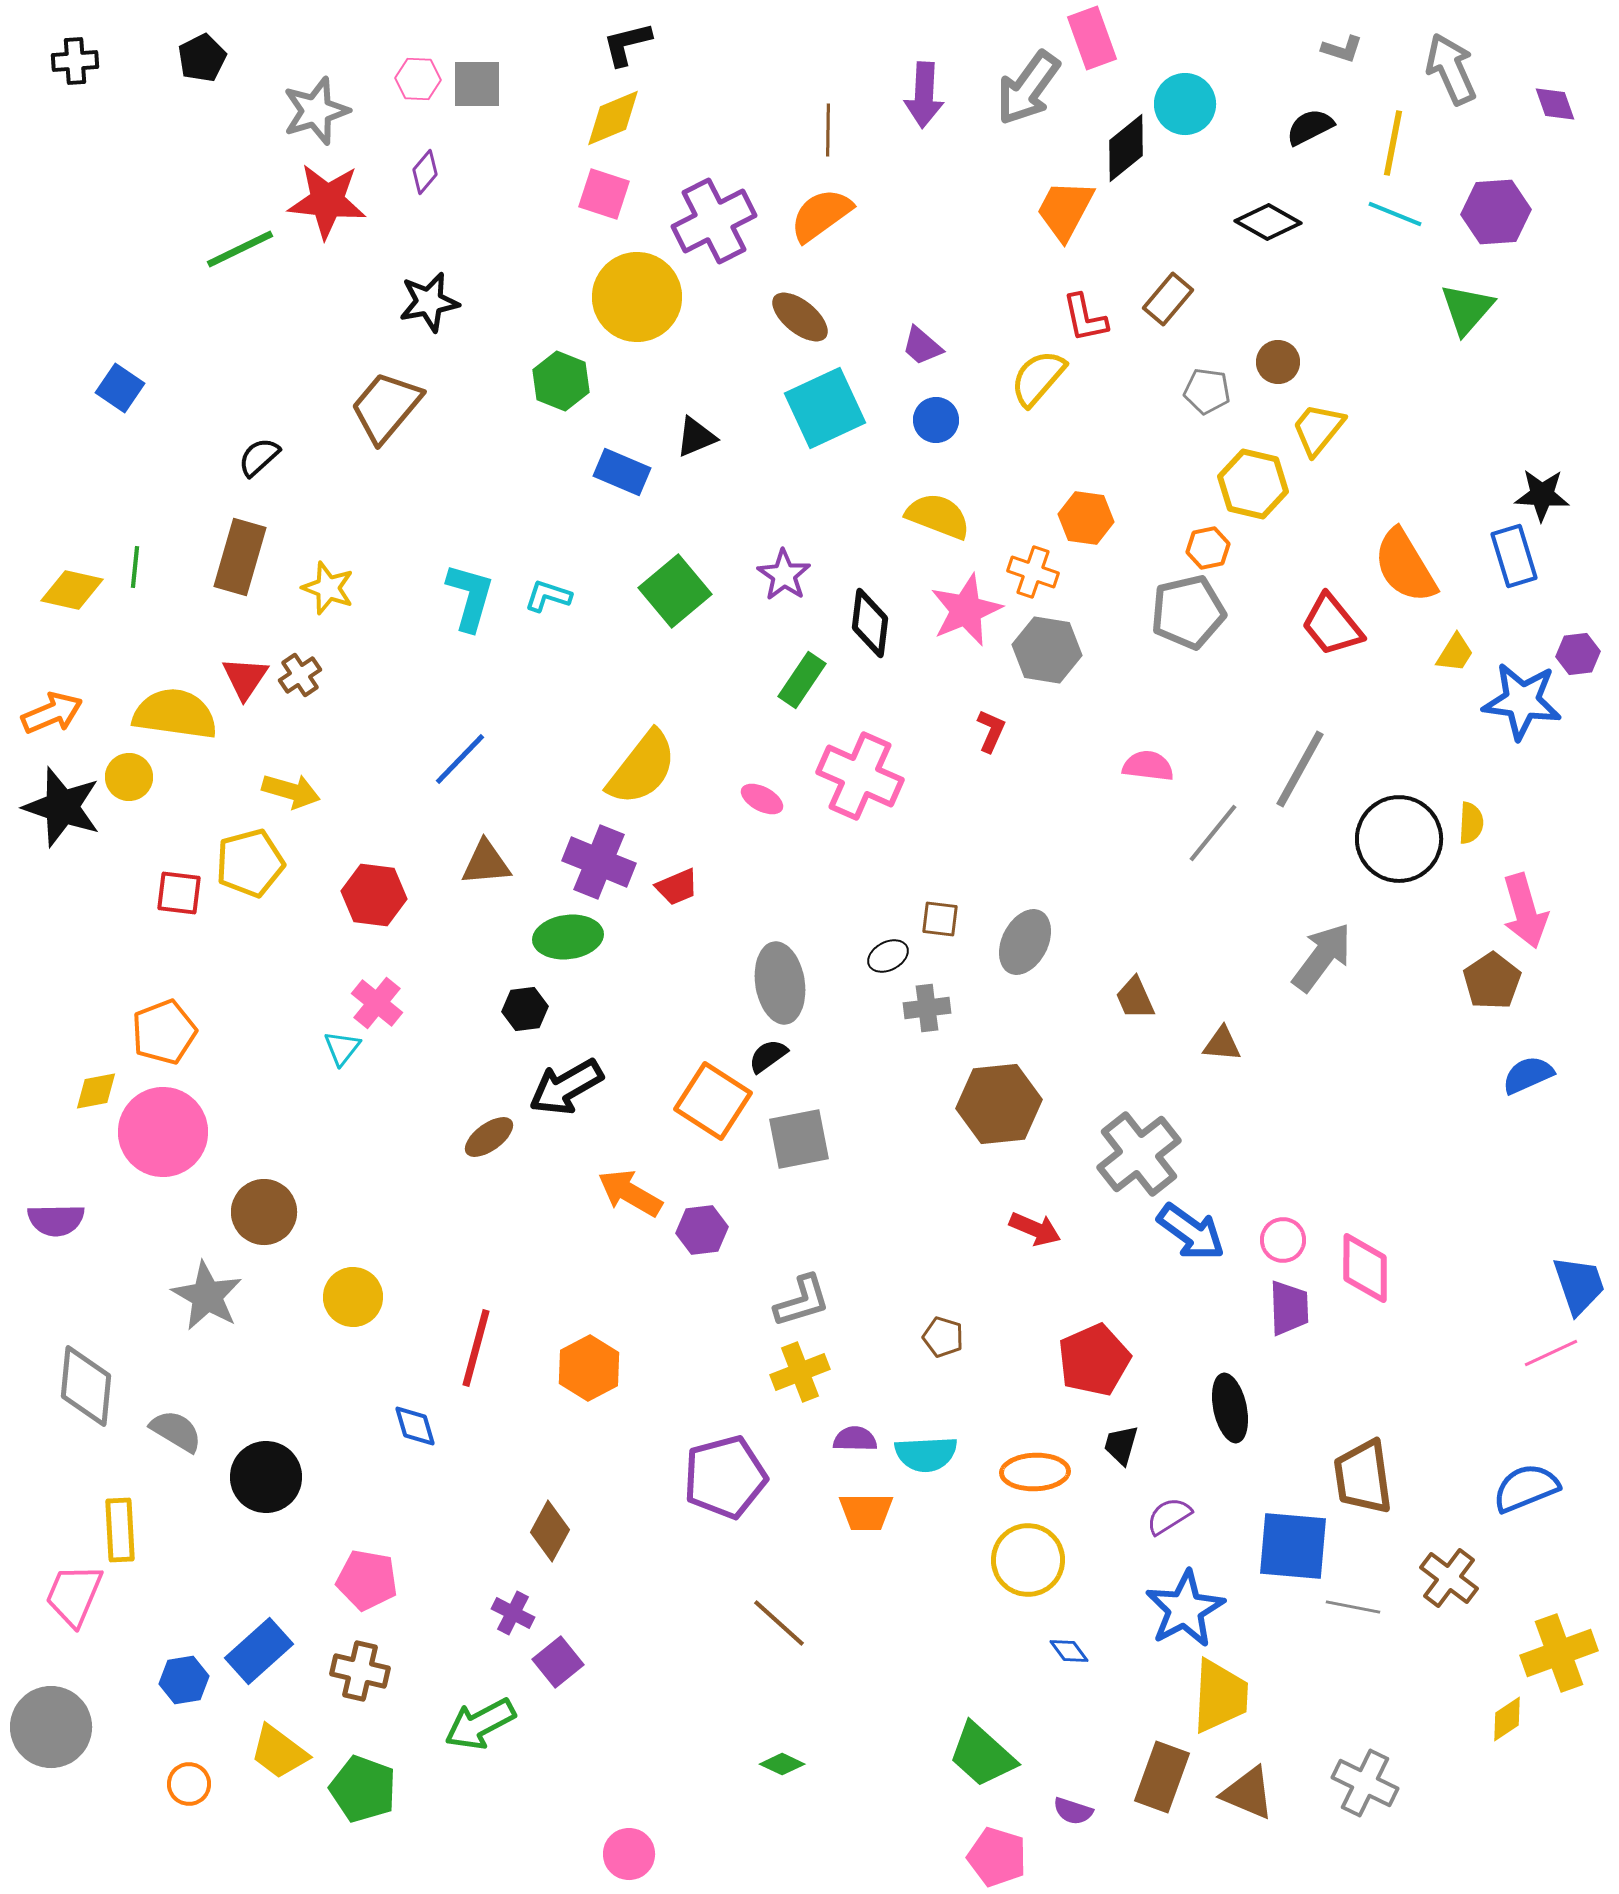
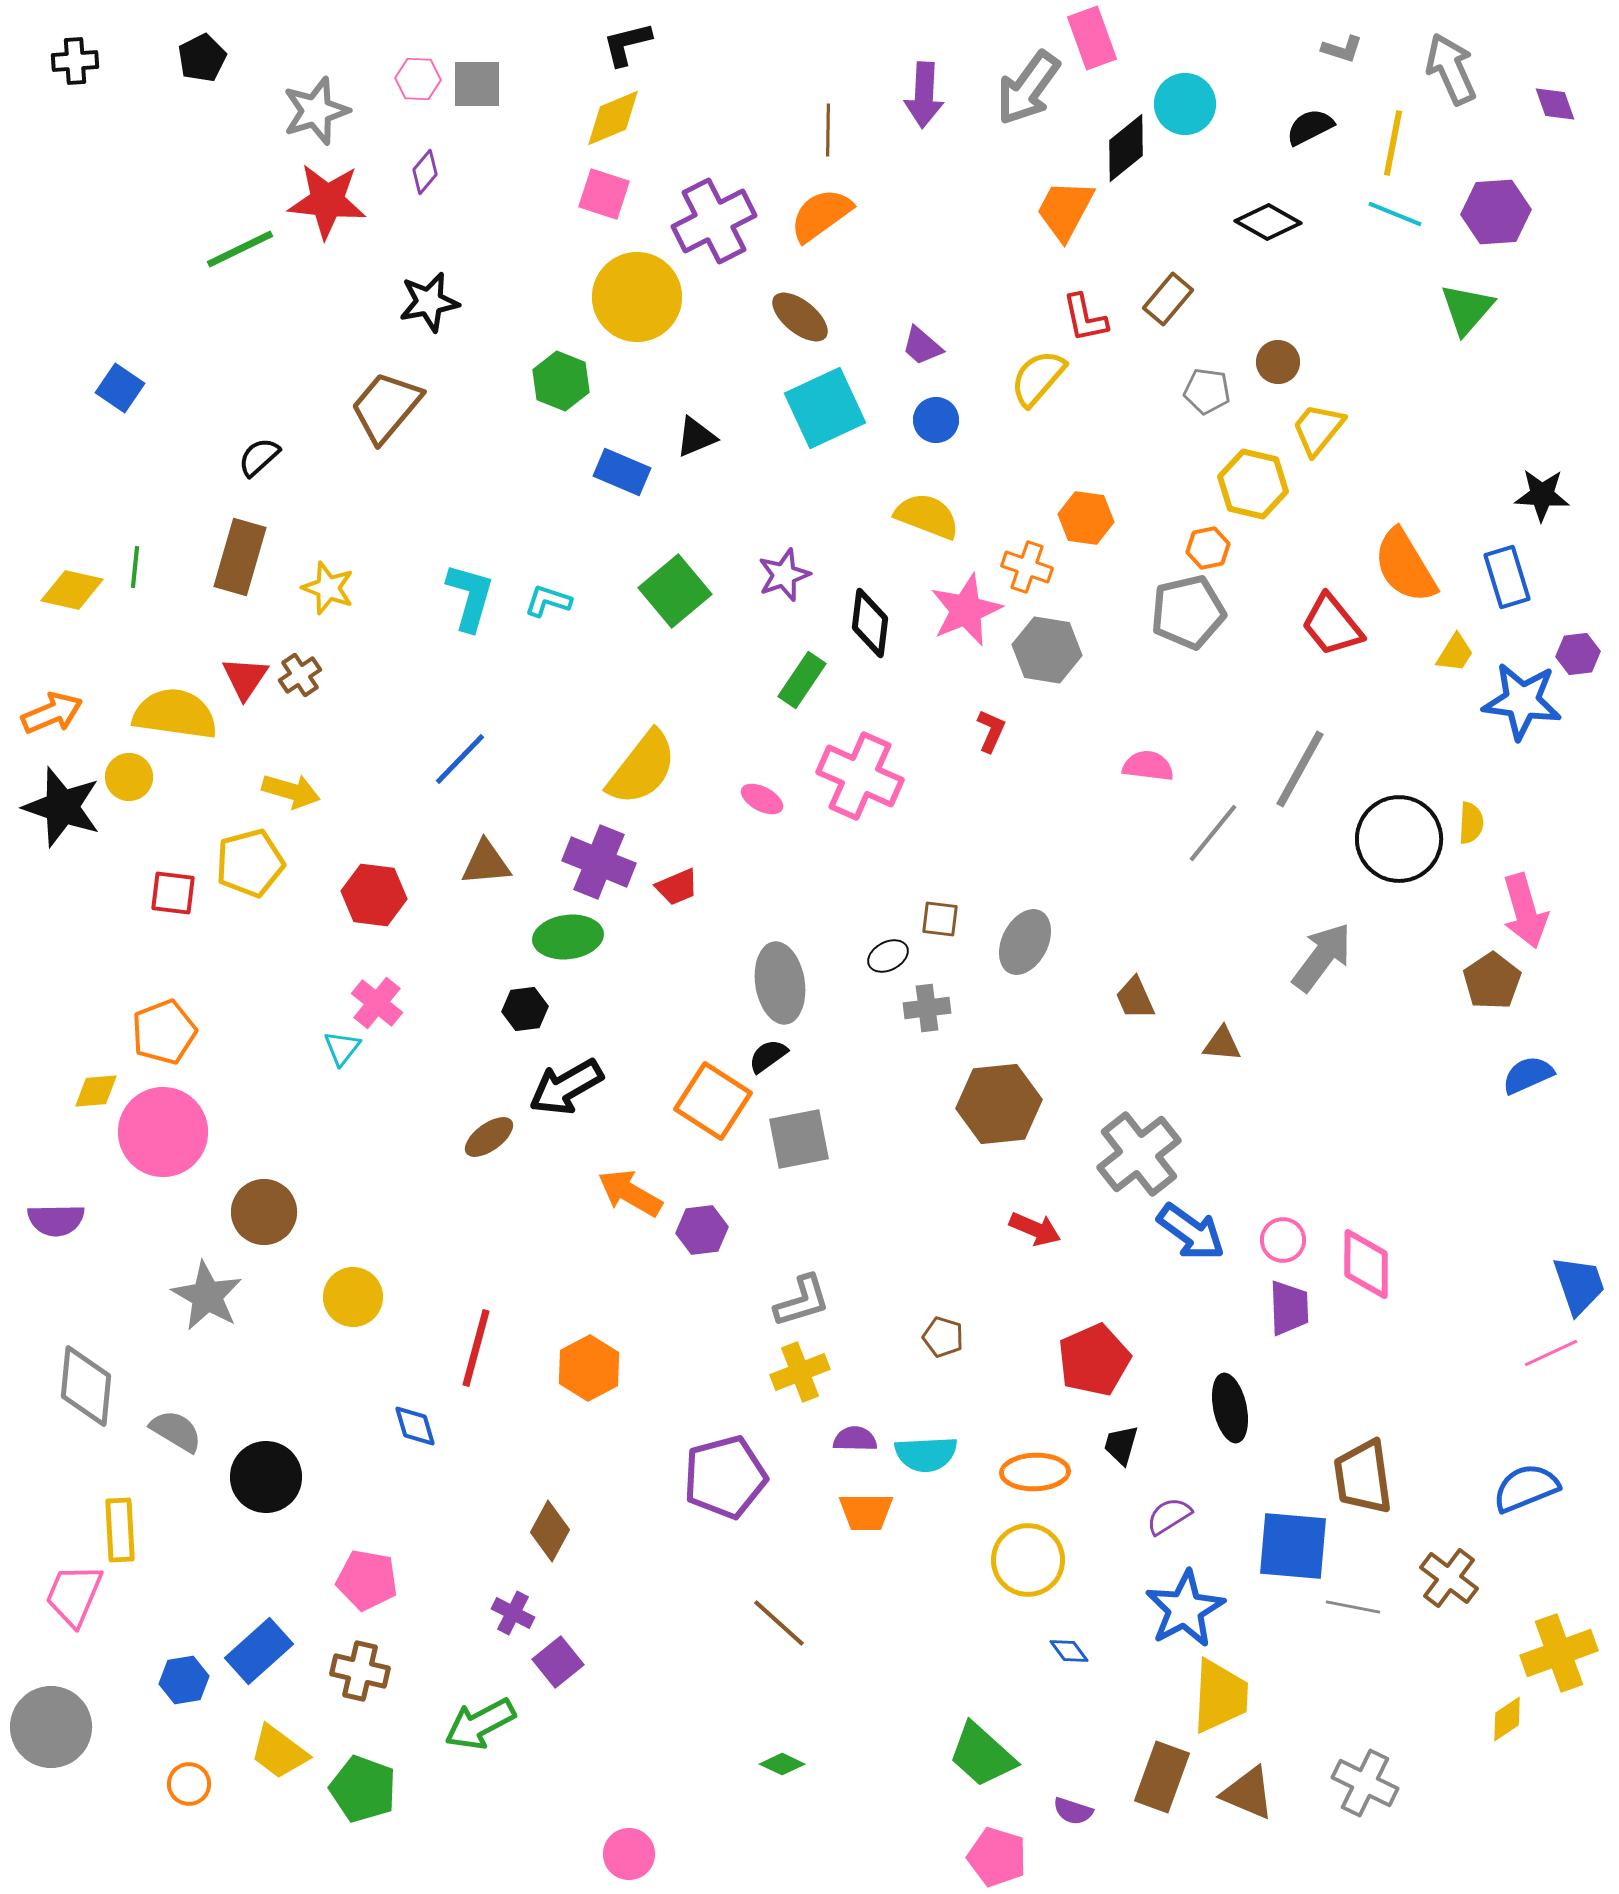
yellow semicircle at (938, 516): moved 11 px left
blue rectangle at (1514, 556): moved 7 px left, 21 px down
orange cross at (1033, 572): moved 6 px left, 5 px up
purple star at (784, 575): rotated 18 degrees clockwise
cyan L-shape at (548, 596): moved 5 px down
red square at (179, 893): moved 6 px left
yellow diamond at (96, 1091): rotated 6 degrees clockwise
pink diamond at (1365, 1268): moved 1 px right, 4 px up
